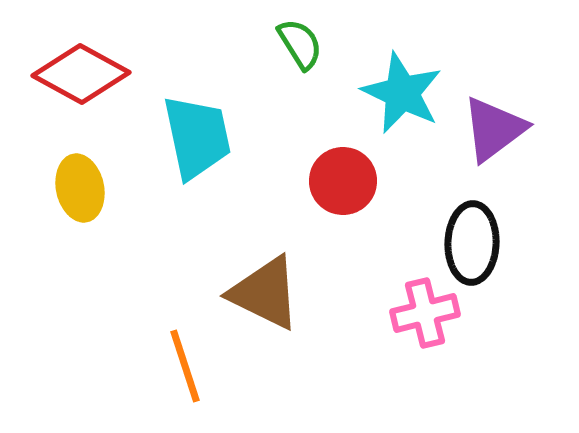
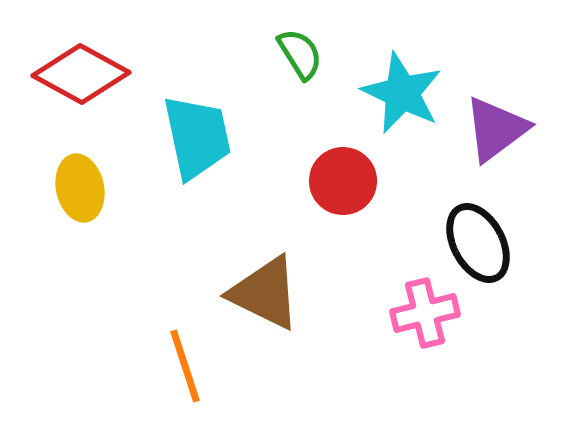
green semicircle: moved 10 px down
purple triangle: moved 2 px right
black ellipse: moved 6 px right; rotated 30 degrees counterclockwise
